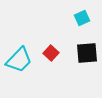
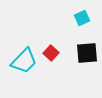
cyan trapezoid: moved 5 px right, 1 px down
